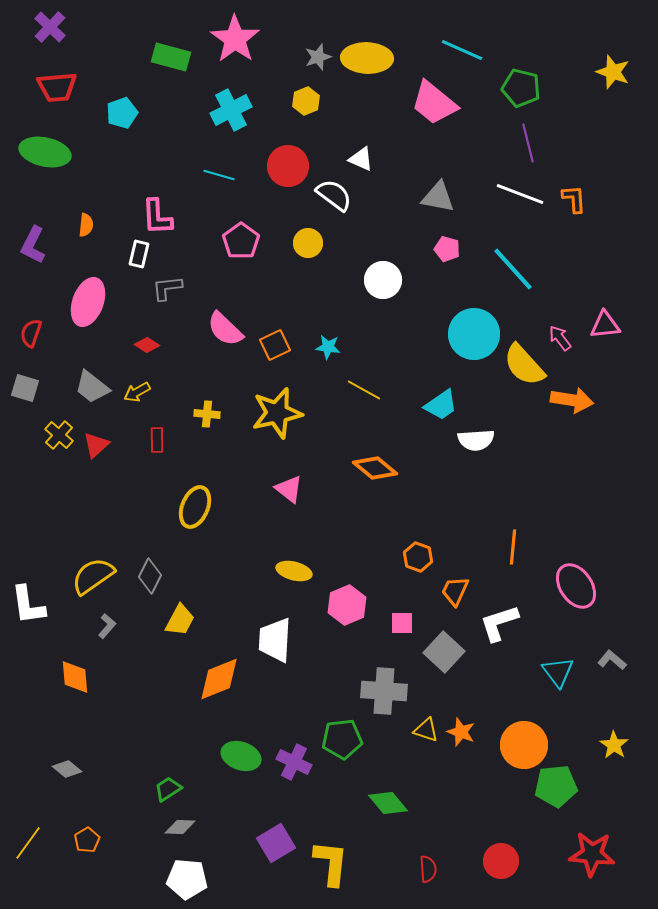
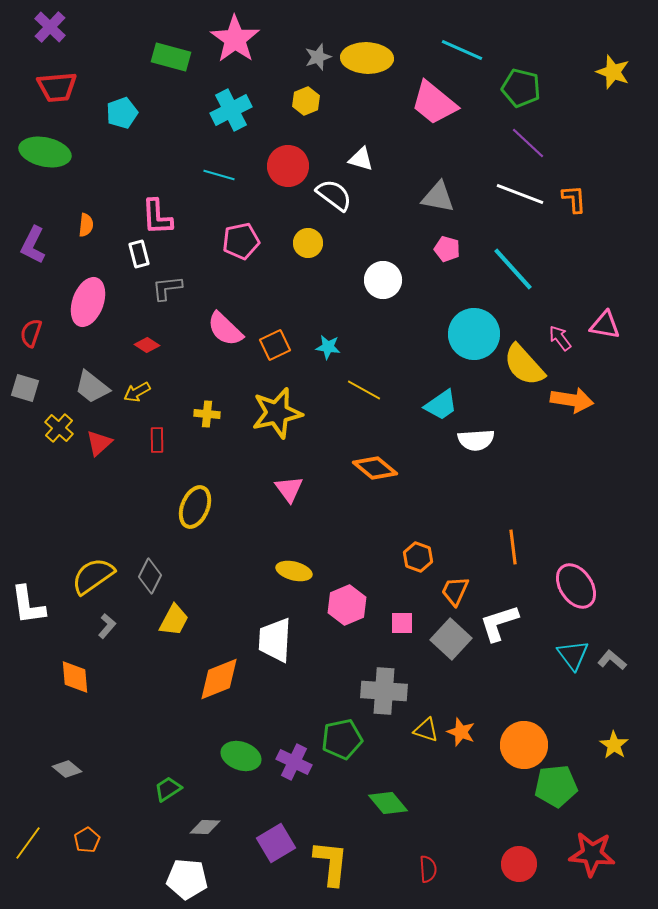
purple line at (528, 143): rotated 33 degrees counterclockwise
white triangle at (361, 159): rotated 8 degrees counterclockwise
pink pentagon at (241, 241): rotated 24 degrees clockwise
white rectangle at (139, 254): rotated 28 degrees counterclockwise
pink triangle at (605, 325): rotated 16 degrees clockwise
yellow cross at (59, 435): moved 7 px up
red triangle at (96, 445): moved 3 px right, 2 px up
pink triangle at (289, 489): rotated 16 degrees clockwise
orange line at (513, 547): rotated 12 degrees counterclockwise
yellow trapezoid at (180, 620): moved 6 px left
gray square at (444, 652): moved 7 px right, 13 px up
cyan triangle at (558, 672): moved 15 px right, 17 px up
green pentagon at (342, 739): rotated 6 degrees counterclockwise
gray diamond at (180, 827): moved 25 px right
red circle at (501, 861): moved 18 px right, 3 px down
